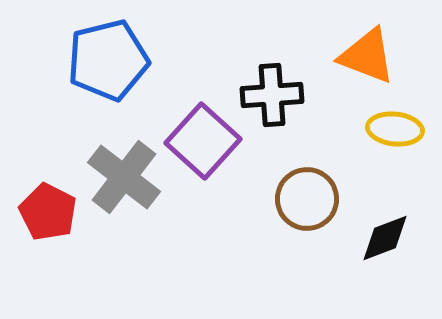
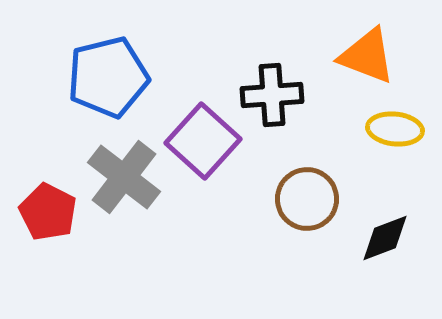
blue pentagon: moved 17 px down
